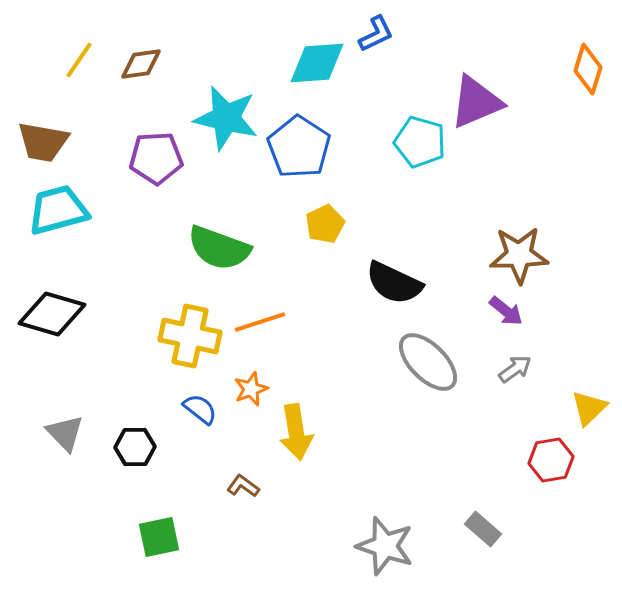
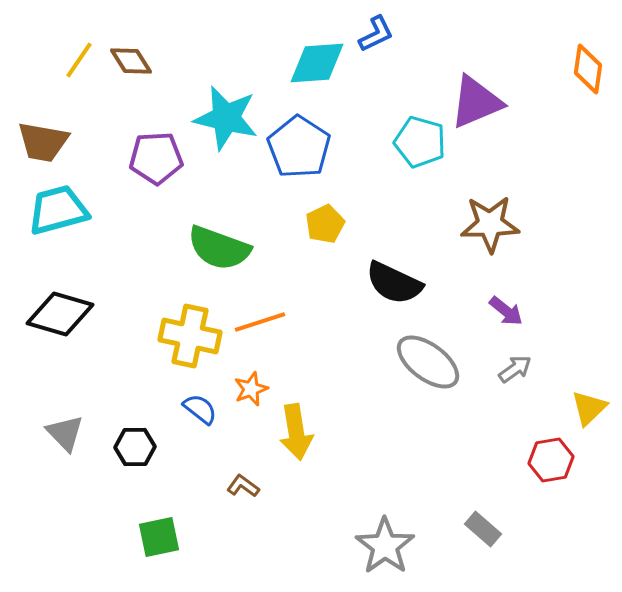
brown diamond: moved 10 px left, 3 px up; rotated 66 degrees clockwise
orange diamond: rotated 9 degrees counterclockwise
brown star: moved 29 px left, 31 px up
black diamond: moved 8 px right
gray ellipse: rotated 8 degrees counterclockwise
gray star: rotated 18 degrees clockwise
